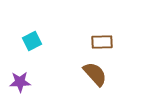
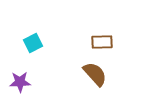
cyan square: moved 1 px right, 2 px down
